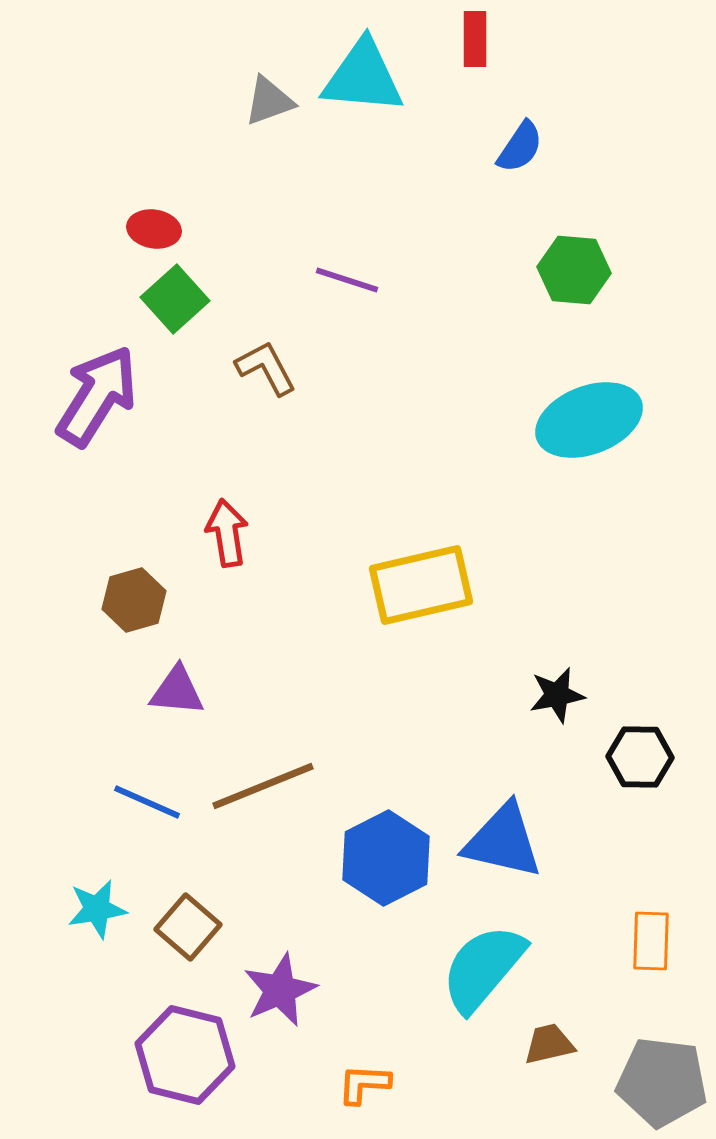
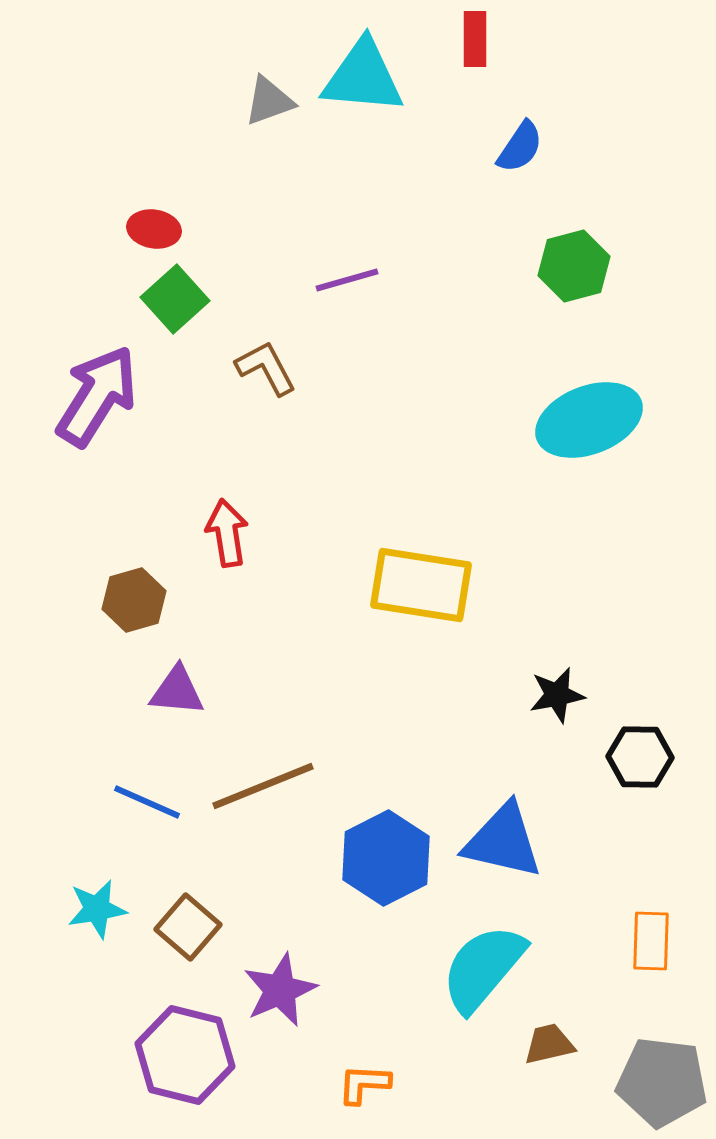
green hexagon: moved 4 px up; rotated 20 degrees counterclockwise
purple line: rotated 34 degrees counterclockwise
yellow rectangle: rotated 22 degrees clockwise
